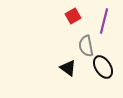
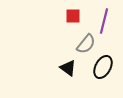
red square: rotated 28 degrees clockwise
gray semicircle: moved 2 px up; rotated 130 degrees counterclockwise
black ellipse: rotated 60 degrees clockwise
